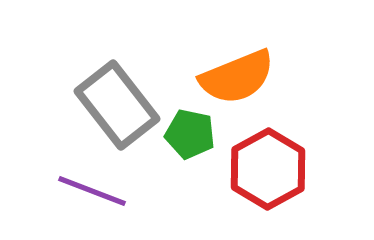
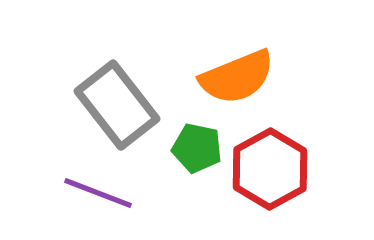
green pentagon: moved 7 px right, 14 px down
red hexagon: moved 2 px right
purple line: moved 6 px right, 2 px down
